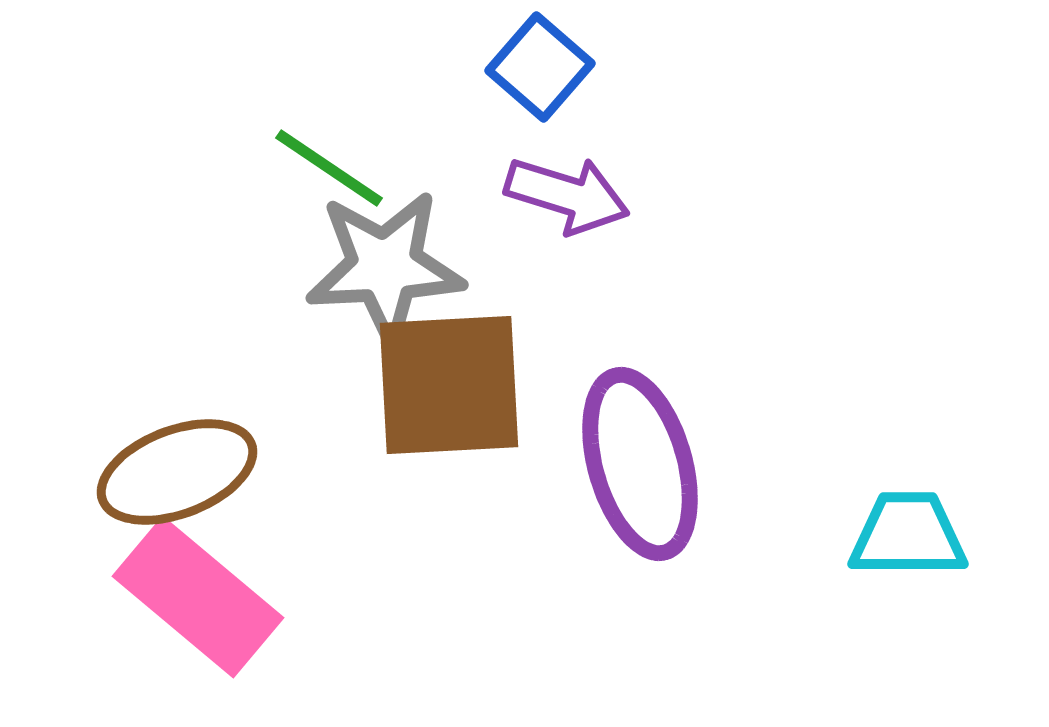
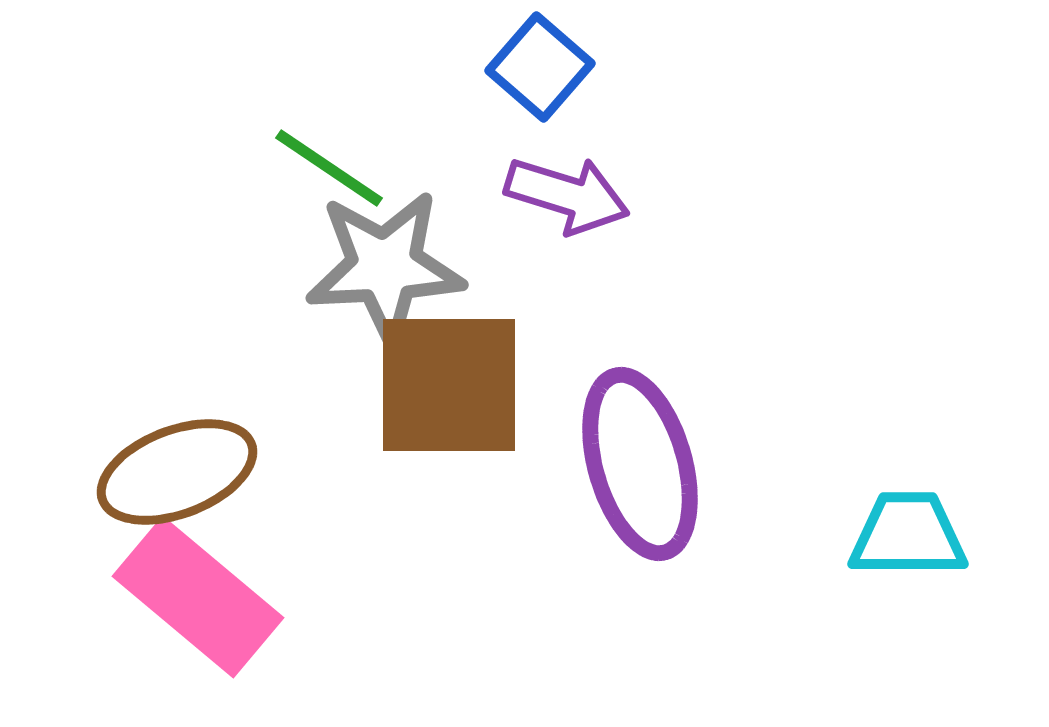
brown square: rotated 3 degrees clockwise
